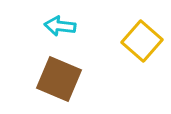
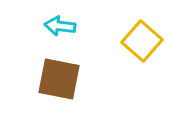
brown square: rotated 12 degrees counterclockwise
